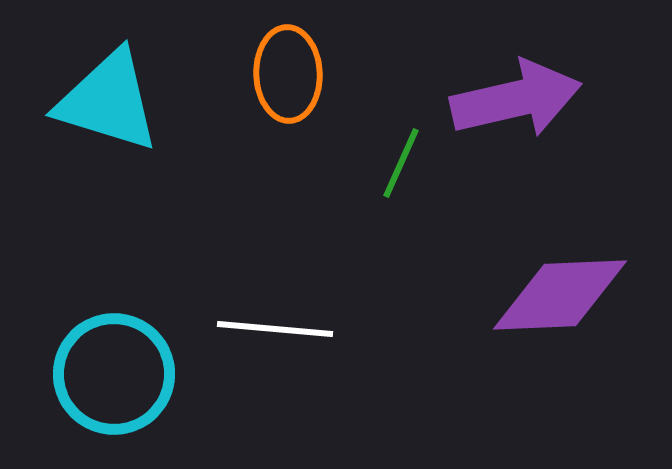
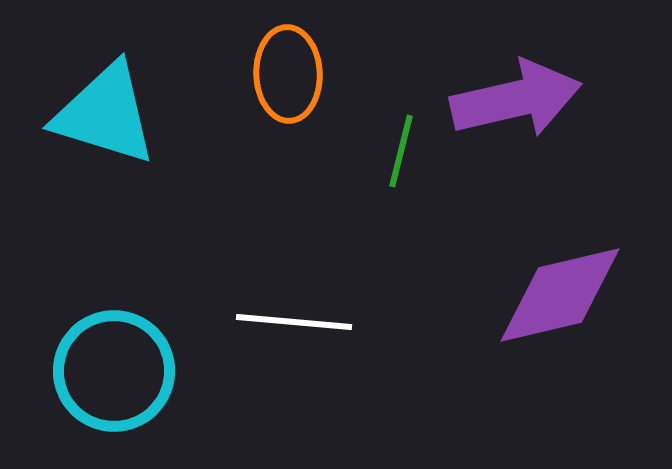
cyan triangle: moved 3 px left, 13 px down
green line: moved 12 px up; rotated 10 degrees counterclockwise
purple diamond: rotated 11 degrees counterclockwise
white line: moved 19 px right, 7 px up
cyan circle: moved 3 px up
